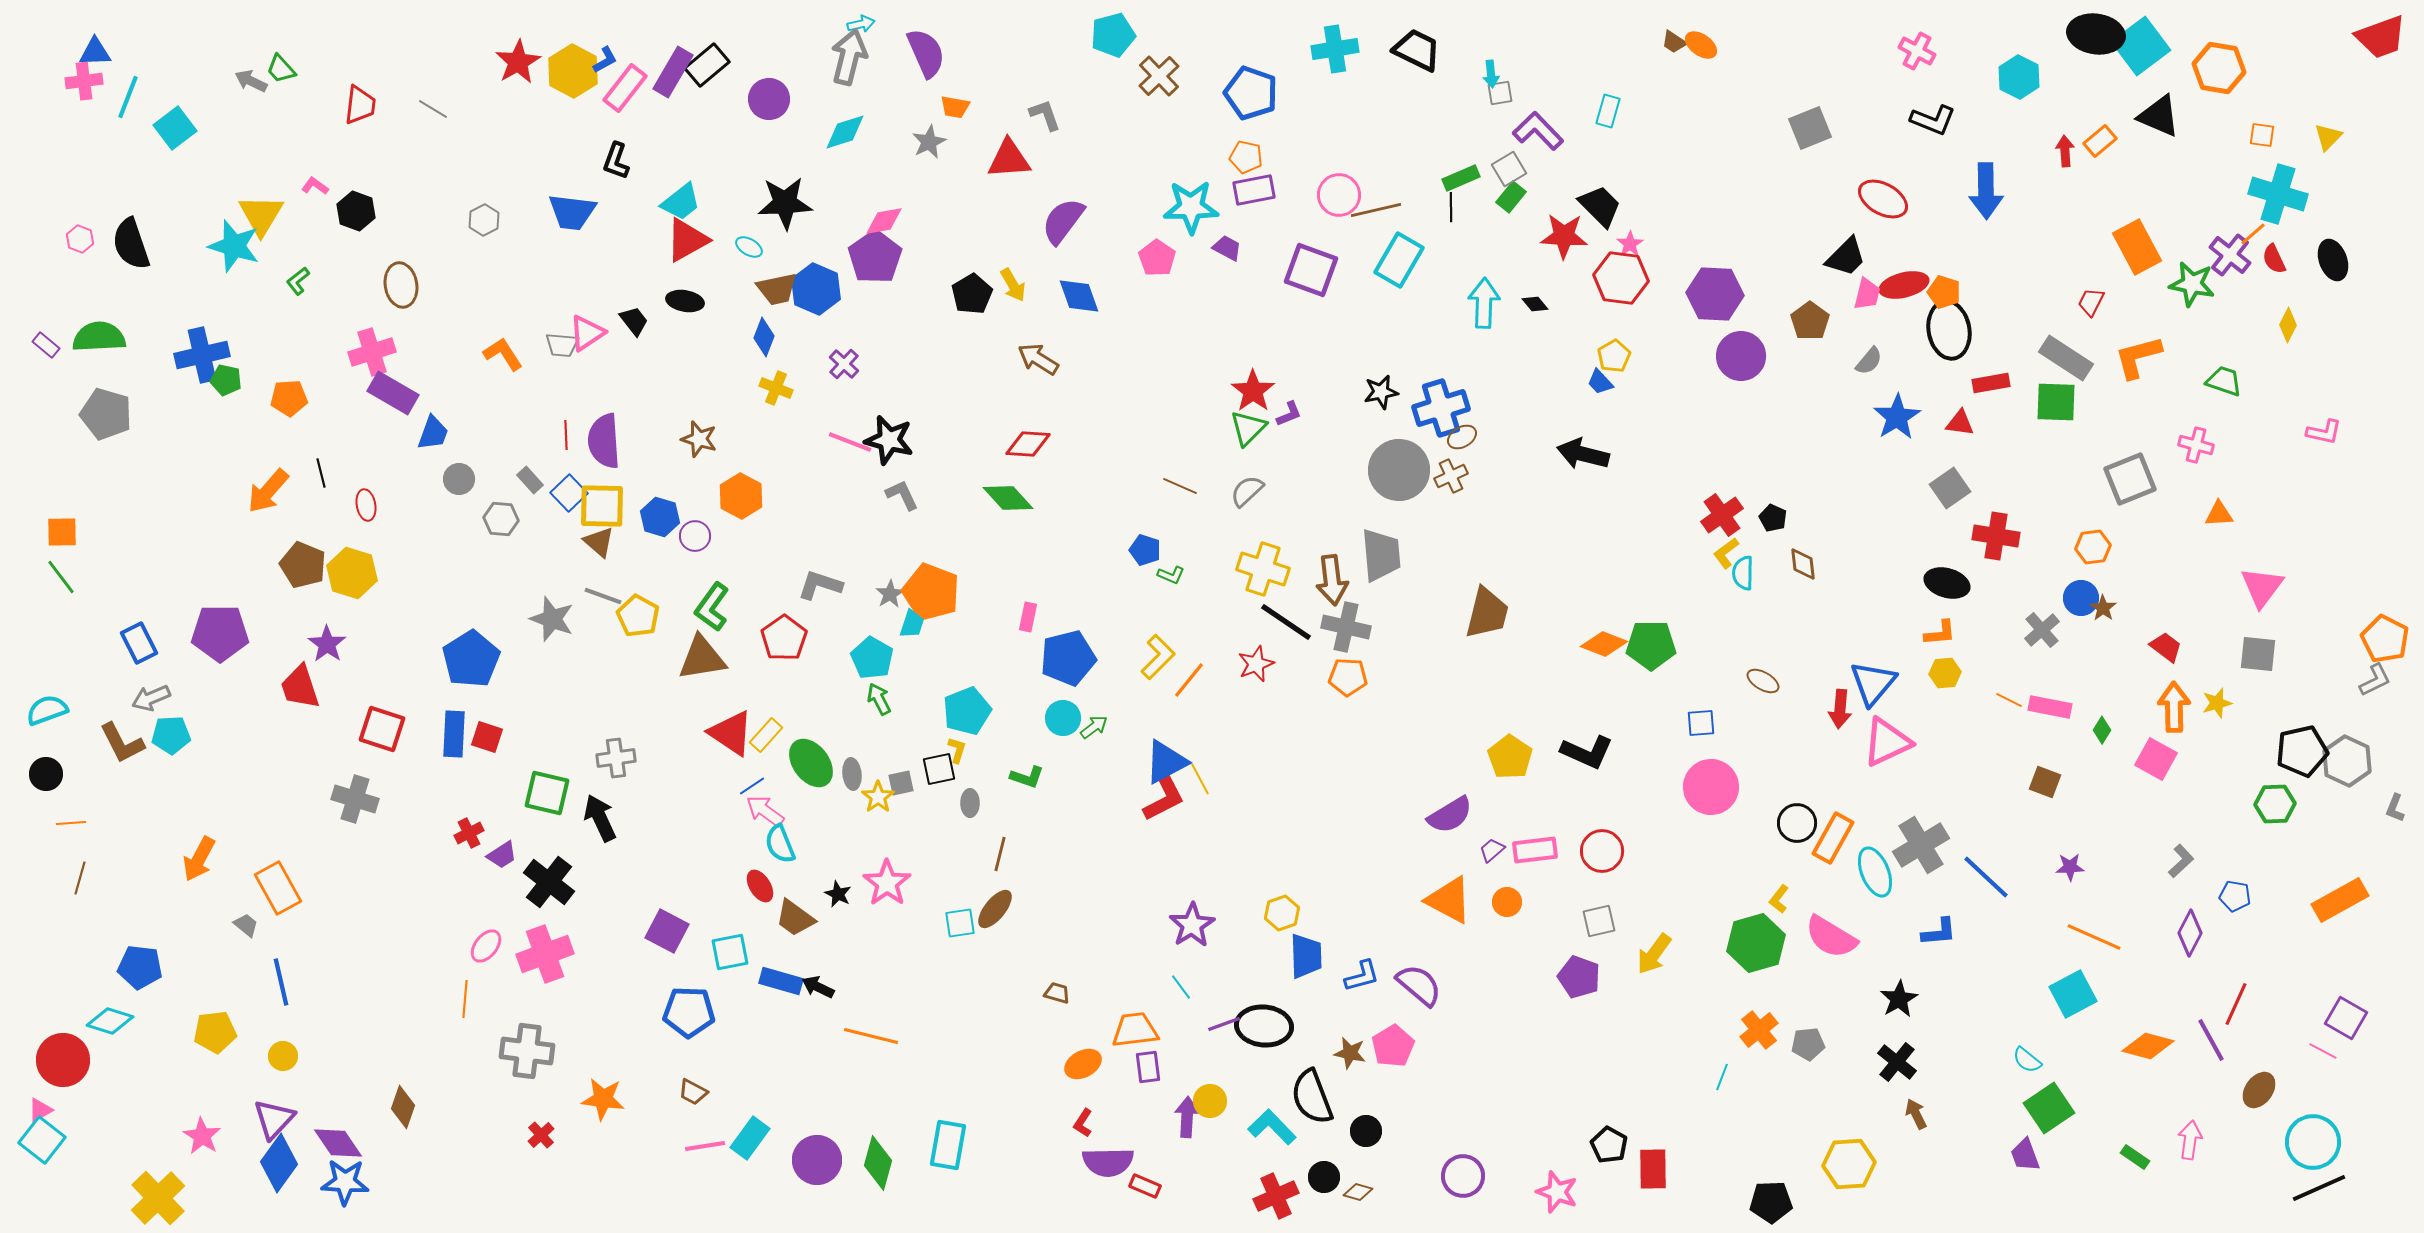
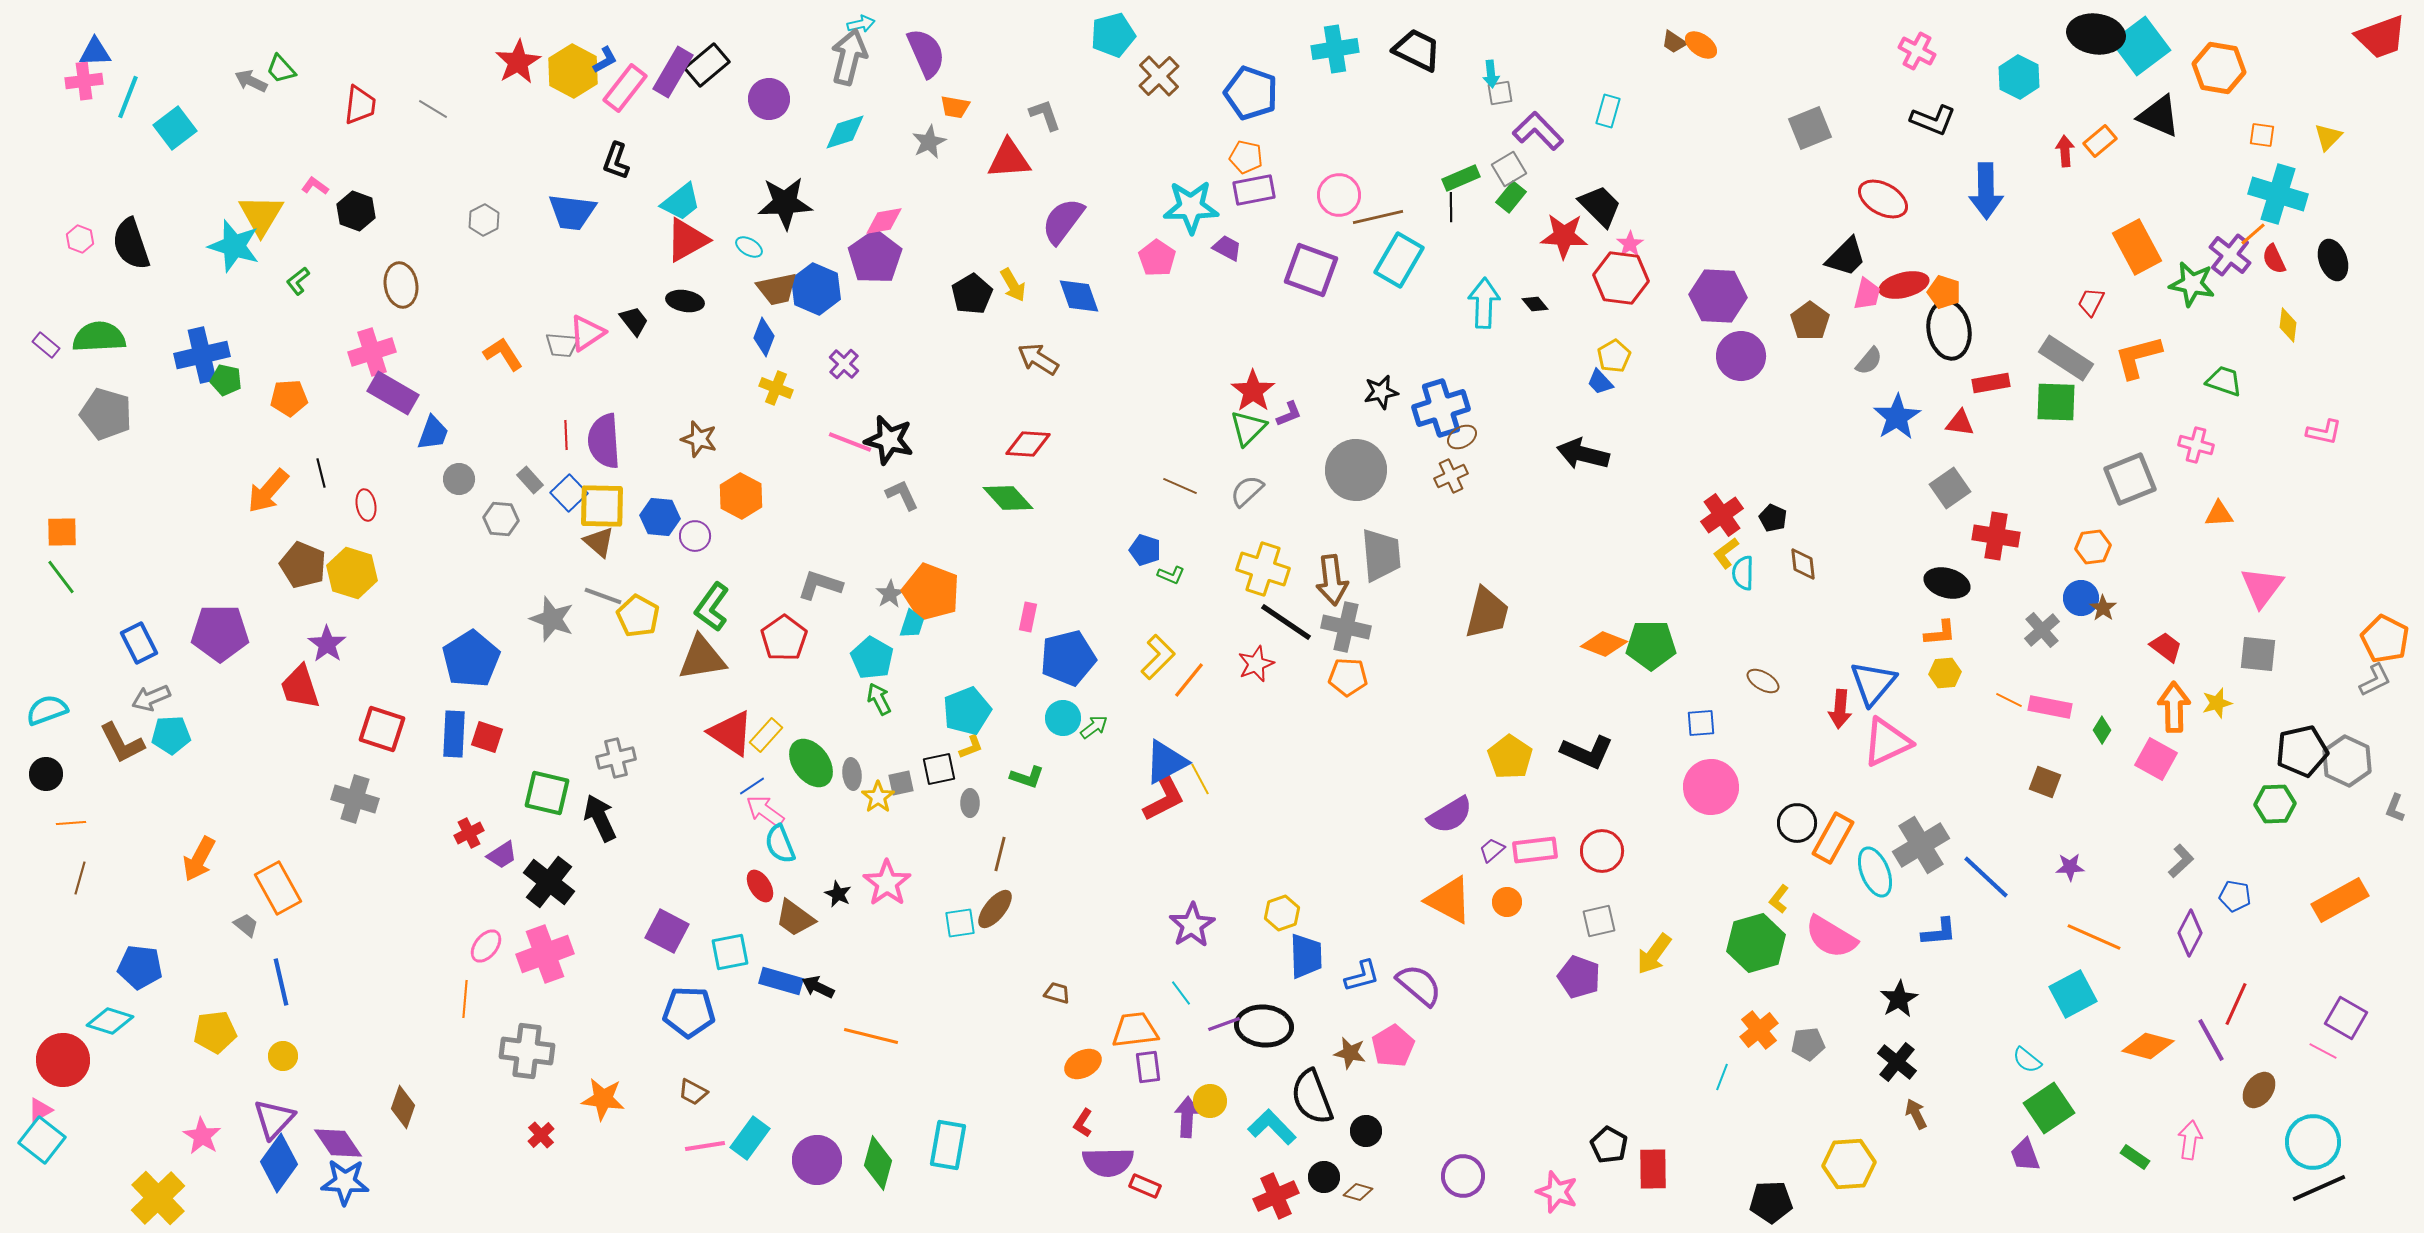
brown line at (1376, 210): moved 2 px right, 7 px down
purple hexagon at (1715, 294): moved 3 px right, 2 px down
yellow diamond at (2288, 325): rotated 20 degrees counterclockwise
gray circle at (1399, 470): moved 43 px left
blue hexagon at (660, 517): rotated 12 degrees counterclockwise
yellow L-shape at (957, 750): moved 14 px right, 3 px up; rotated 52 degrees clockwise
gray cross at (616, 758): rotated 6 degrees counterclockwise
cyan line at (1181, 987): moved 6 px down
